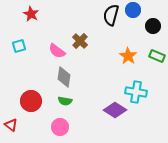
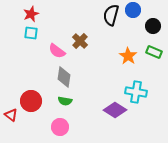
red star: rotated 21 degrees clockwise
cyan square: moved 12 px right, 13 px up; rotated 24 degrees clockwise
green rectangle: moved 3 px left, 4 px up
red triangle: moved 10 px up
